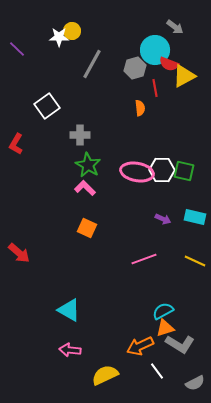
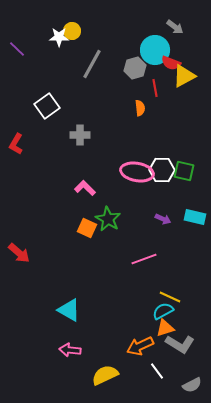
red semicircle: moved 2 px right, 1 px up
green star: moved 20 px right, 54 px down
yellow line: moved 25 px left, 36 px down
gray semicircle: moved 3 px left, 2 px down
